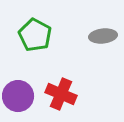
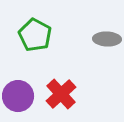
gray ellipse: moved 4 px right, 3 px down; rotated 8 degrees clockwise
red cross: rotated 24 degrees clockwise
